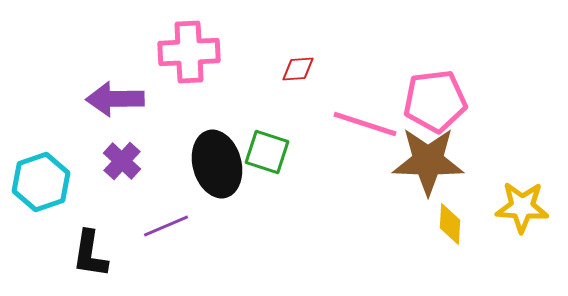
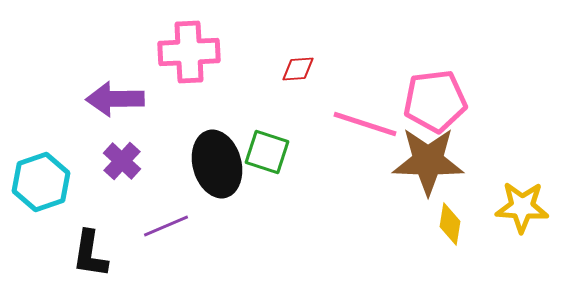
yellow diamond: rotated 6 degrees clockwise
